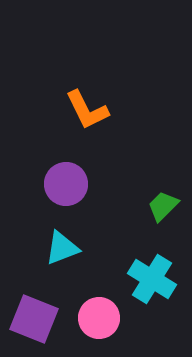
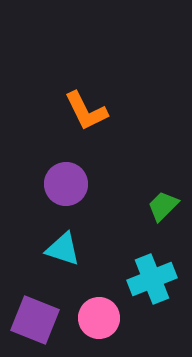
orange L-shape: moved 1 px left, 1 px down
cyan triangle: moved 1 px right, 1 px down; rotated 39 degrees clockwise
cyan cross: rotated 36 degrees clockwise
purple square: moved 1 px right, 1 px down
